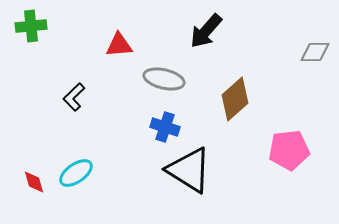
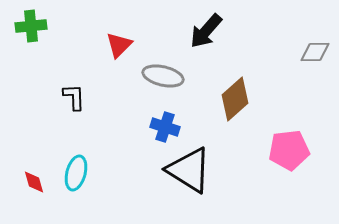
red triangle: rotated 40 degrees counterclockwise
gray ellipse: moved 1 px left, 3 px up
black L-shape: rotated 132 degrees clockwise
cyan ellipse: rotated 40 degrees counterclockwise
